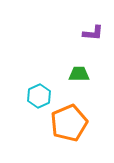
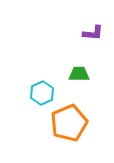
cyan hexagon: moved 3 px right, 3 px up
